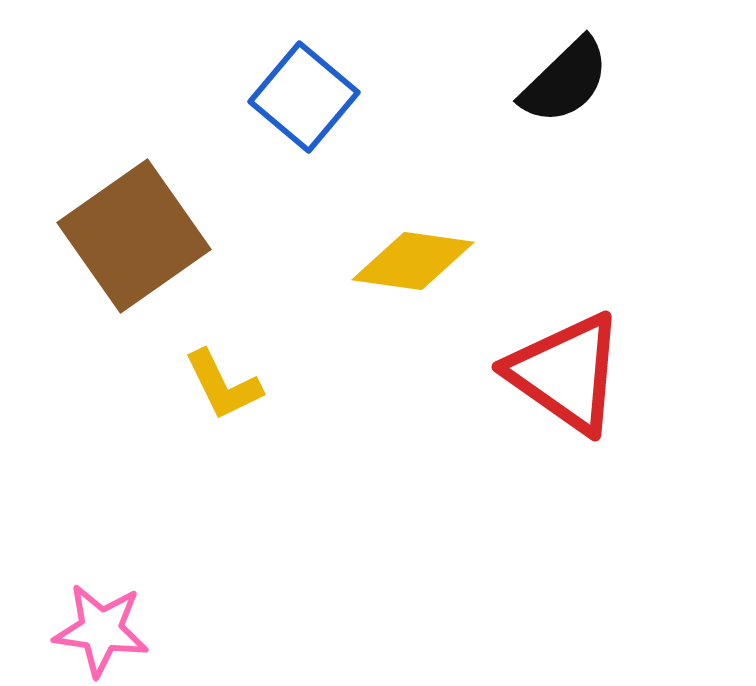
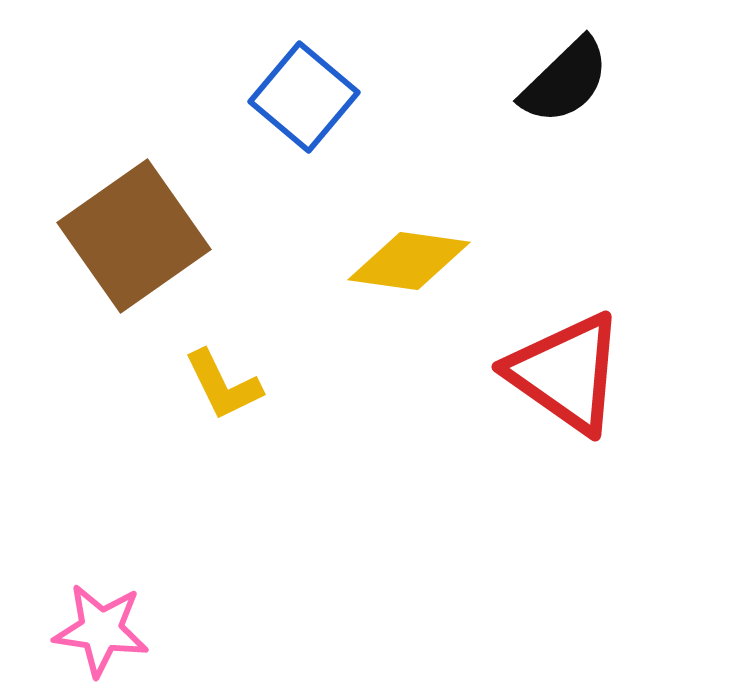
yellow diamond: moved 4 px left
